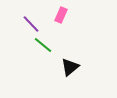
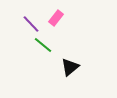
pink rectangle: moved 5 px left, 3 px down; rotated 14 degrees clockwise
